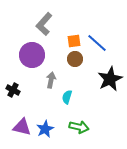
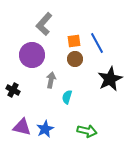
blue line: rotated 20 degrees clockwise
green arrow: moved 8 px right, 4 px down
